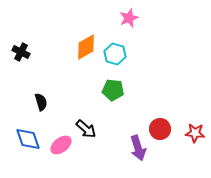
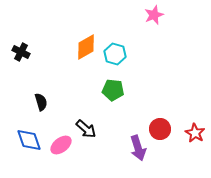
pink star: moved 25 px right, 3 px up
red star: rotated 24 degrees clockwise
blue diamond: moved 1 px right, 1 px down
